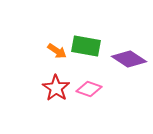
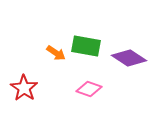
orange arrow: moved 1 px left, 2 px down
purple diamond: moved 1 px up
red star: moved 32 px left
